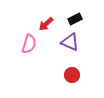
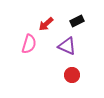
black rectangle: moved 2 px right, 2 px down
purple triangle: moved 3 px left, 4 px down
